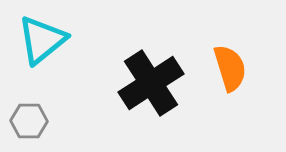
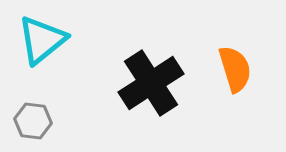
orange semicircle: moved 5 px right, 1 px down
gray hexagon: moved 4 px right; rotated 6 degrees clockwise
